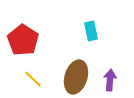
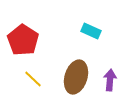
cyan rectangle: rotated 54 degrees counterclockwise
